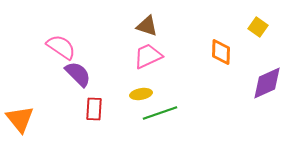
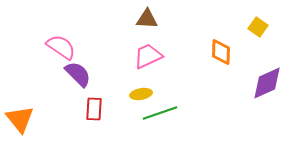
brown triangle: moved 7 px up; rotated 15 degrees counterclockwise
